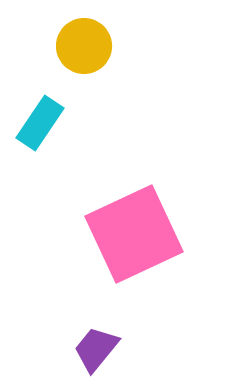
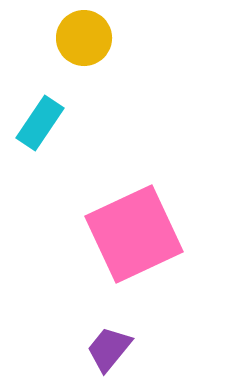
yellow circle: moved 8 px up
purple trapezoid: moved 13 px right
